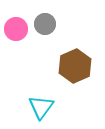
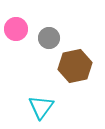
gray circle: moved 4 px right, 14 px down
brown hexagon: rotated 12 degrees clockwise
